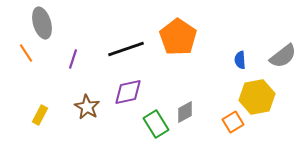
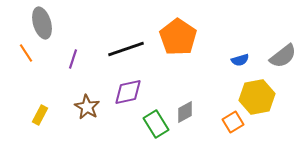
blue semicircle: rotated 102 degrees counterclockwise
